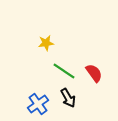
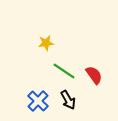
red semicircle: moved 2 px down
black arrow: moved 2 px down
blue cross: moved 3 px up; rotated 10 degrees counterclockwise
